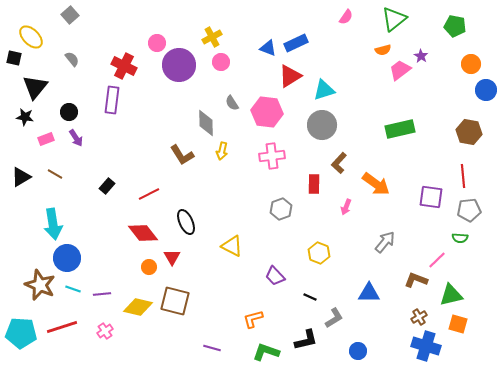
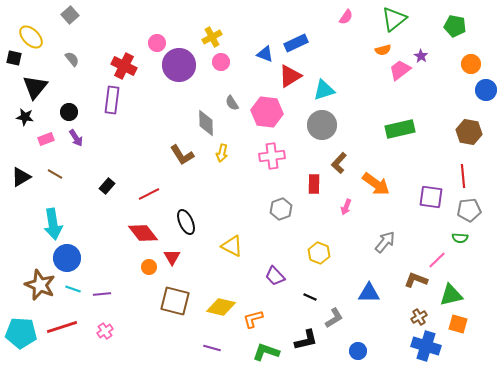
blue triangle at (268, 48): moved 3 px left, 6 px down
yellow arrow at (222, 151): moved 2 px down
yellow diamond at (138, 307): moved 83 px right
